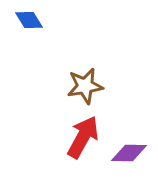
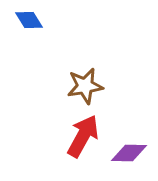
red arrow: moved 1 px up
